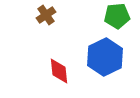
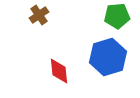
brown cross: moved 7 px left
blue hexagon: moved 3 px right; rotated 9 degrees clockwise
